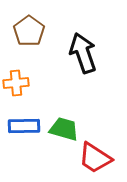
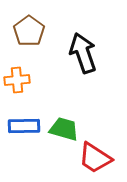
orange cross: moved 1 px right, 3 px up
